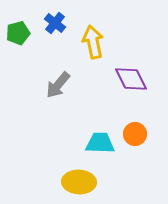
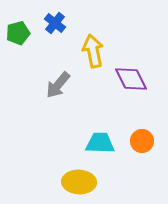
yellow arrow: moved 9 px down
orange circle: moved 7 px right, 7 px down
